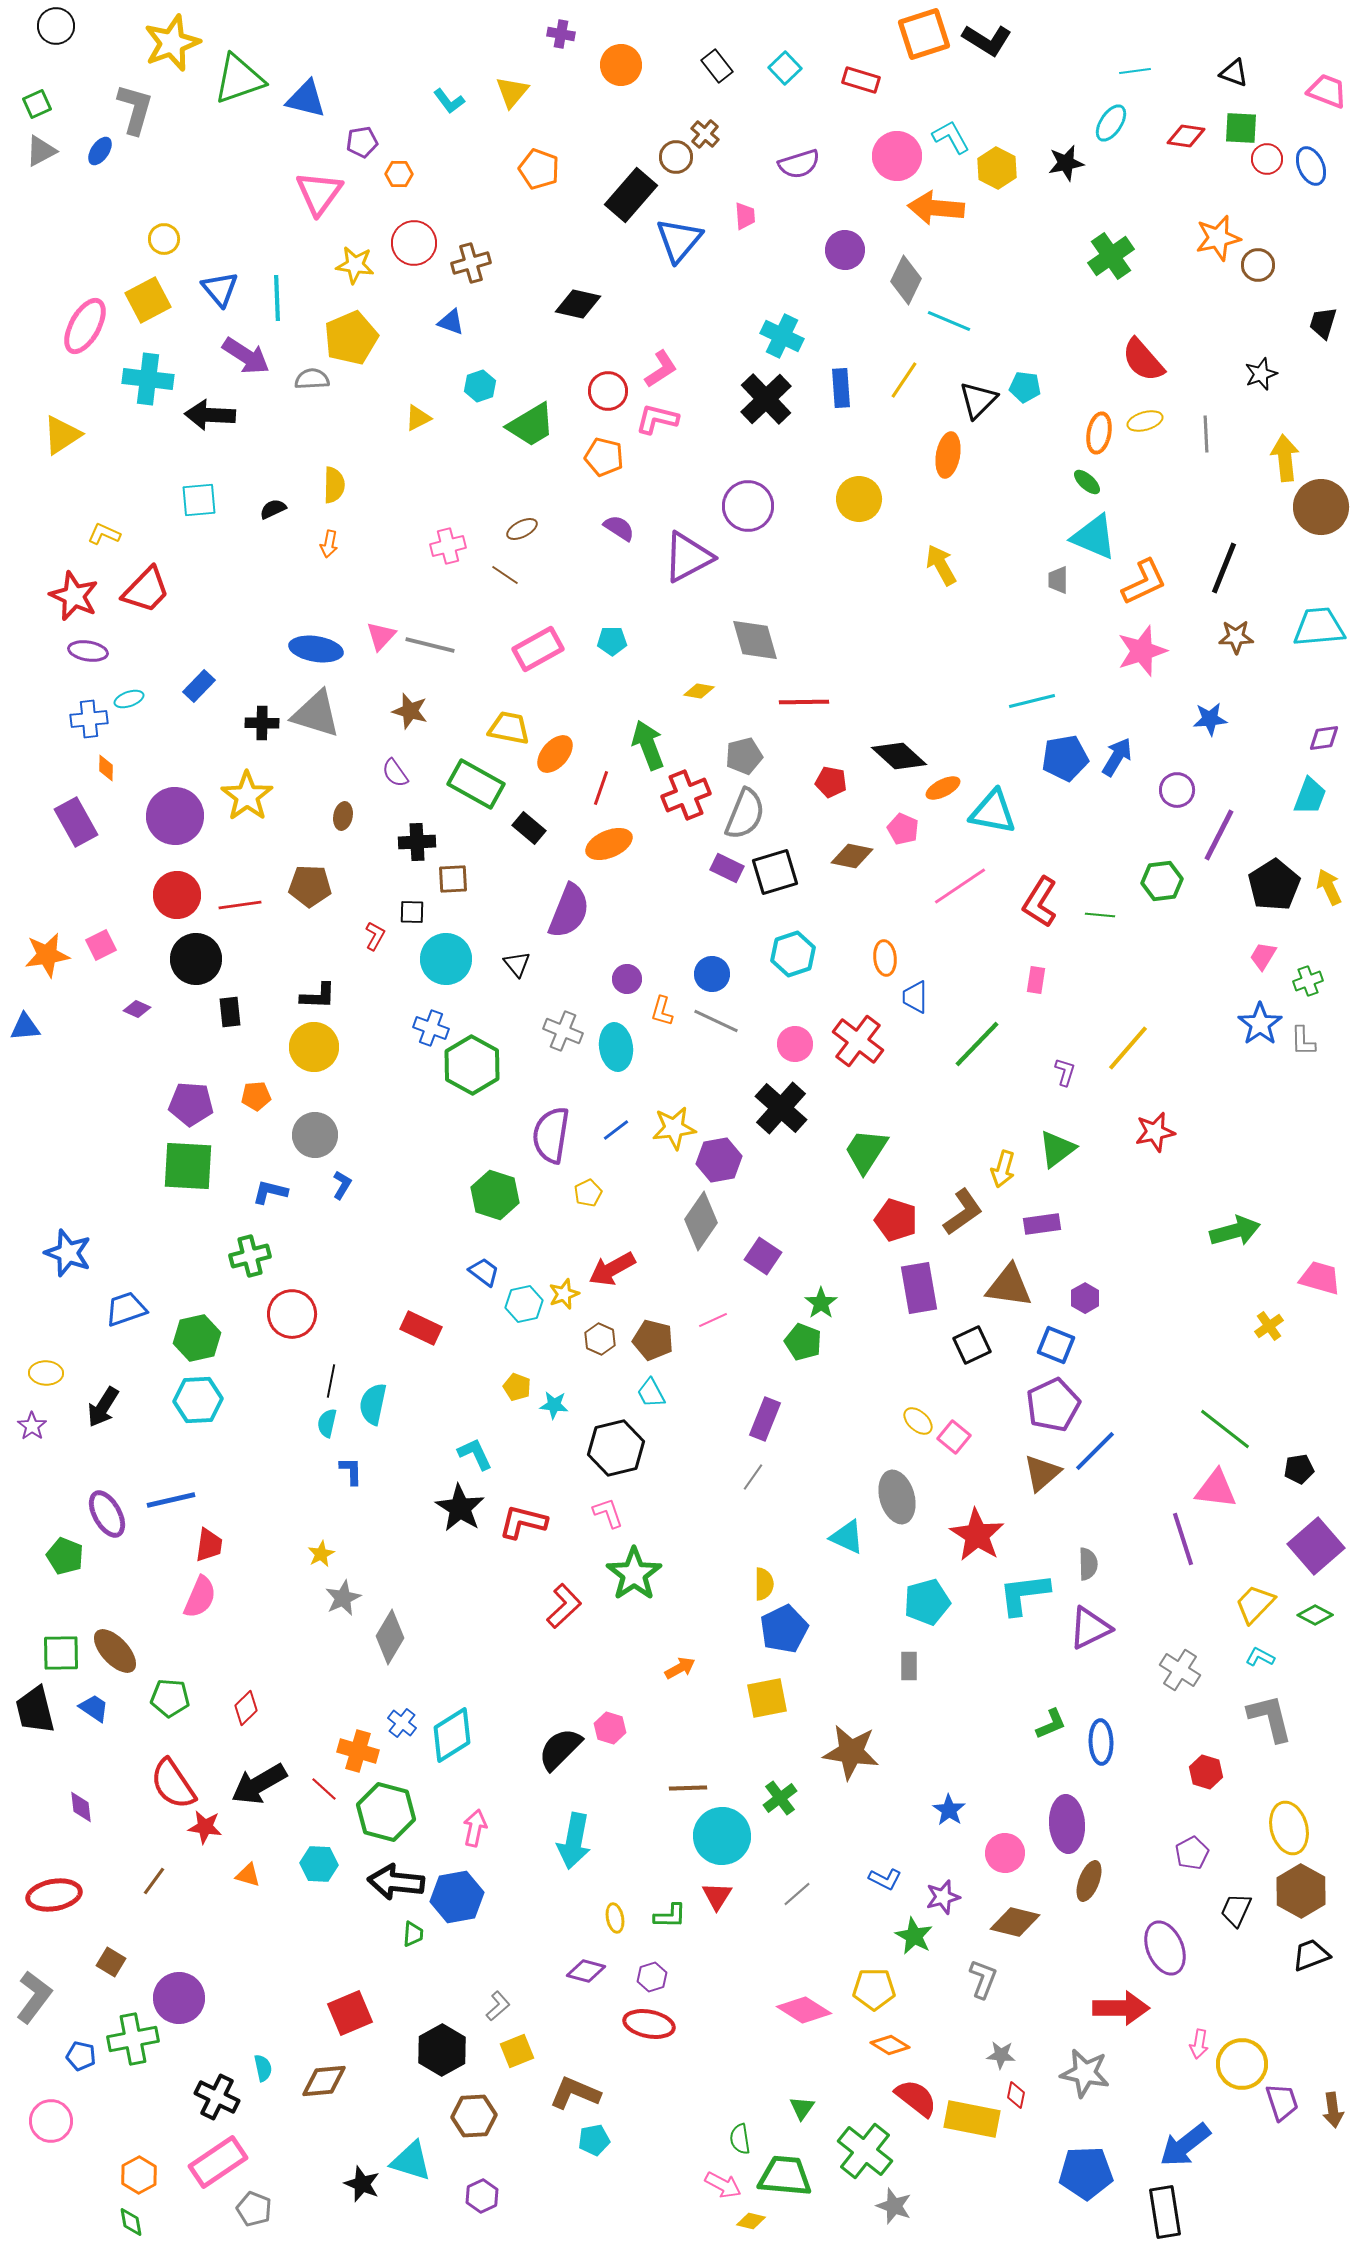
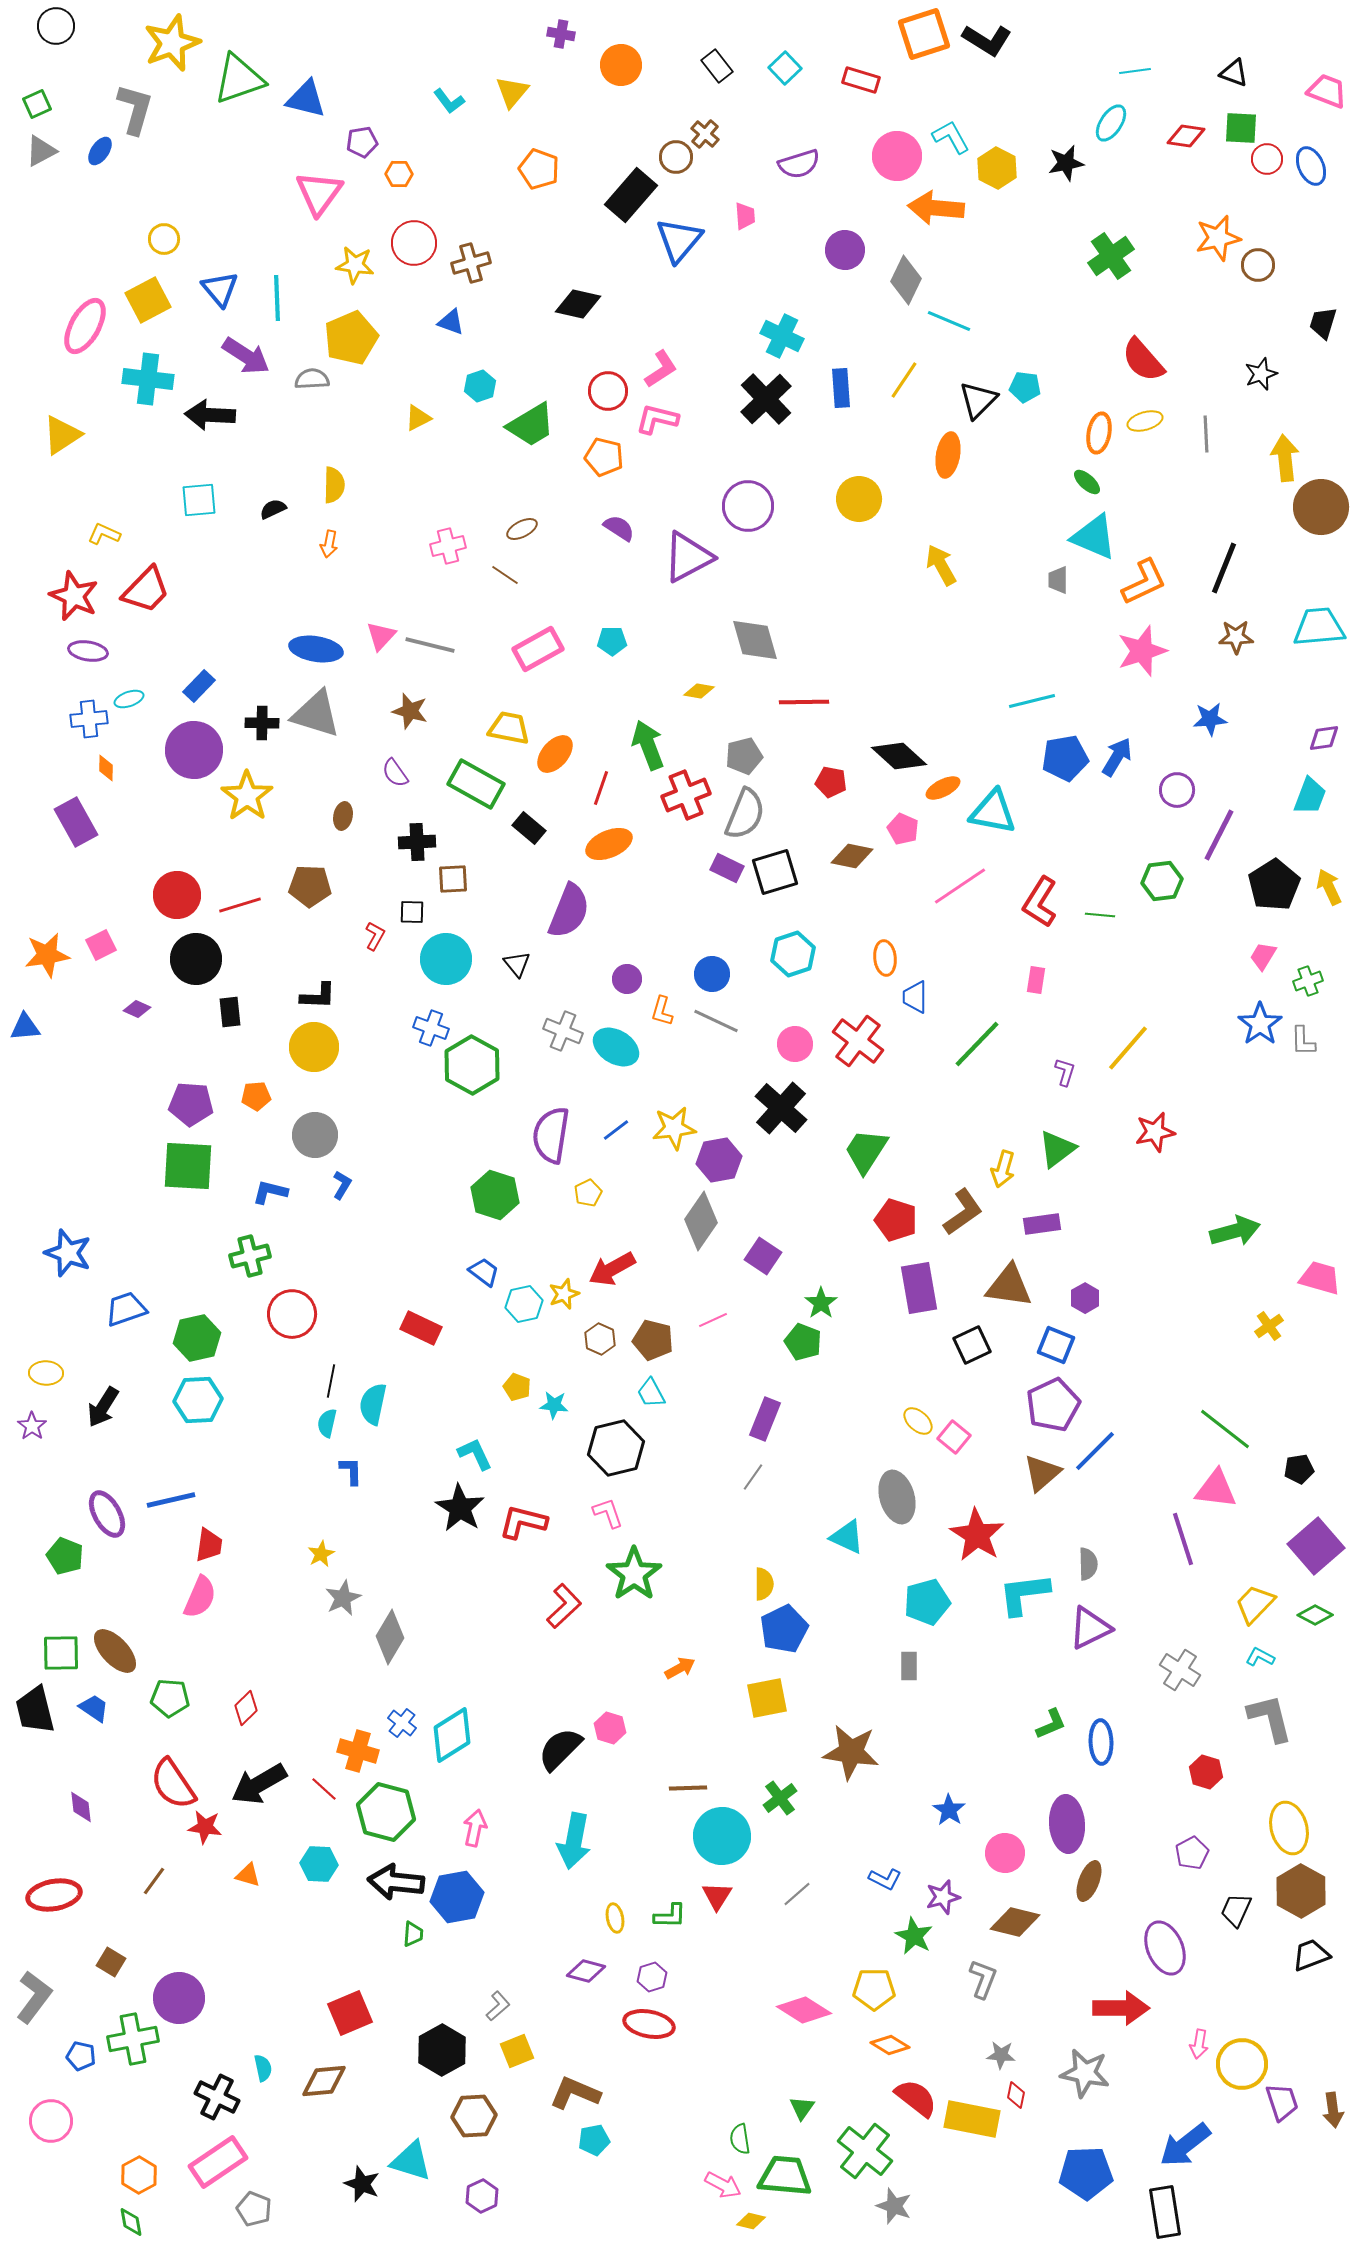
purple circle at (175, 816): moved 19 px right, 66 px up
red line at (240, 905): rotated 9 degrees counterclockwise
cyan ellipse at (616, 1047): rotated 51 degrees counterclockwise
